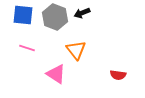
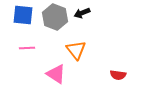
pink line: rotated 21 degrees counterclockwise
